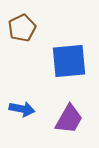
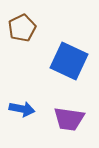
blue square: rotated 30 degrees clockwise
purple trapezoid: rotated 68 degrees clockwise
